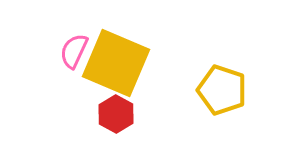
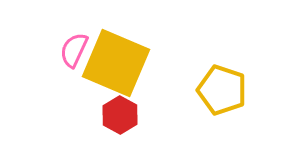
pink semicircle: moved 1 px up
red hexagon: moved 4 px right, 1 px down
